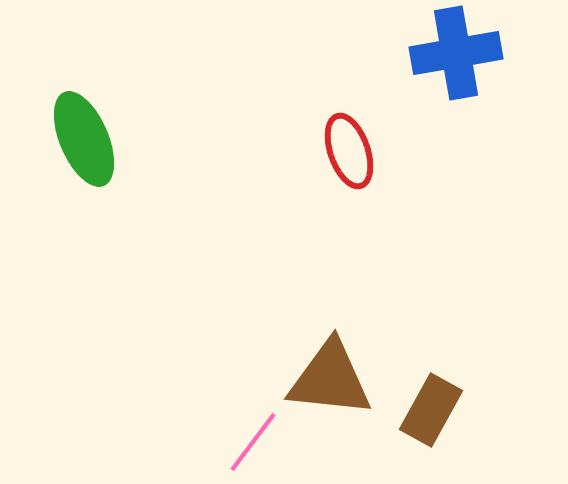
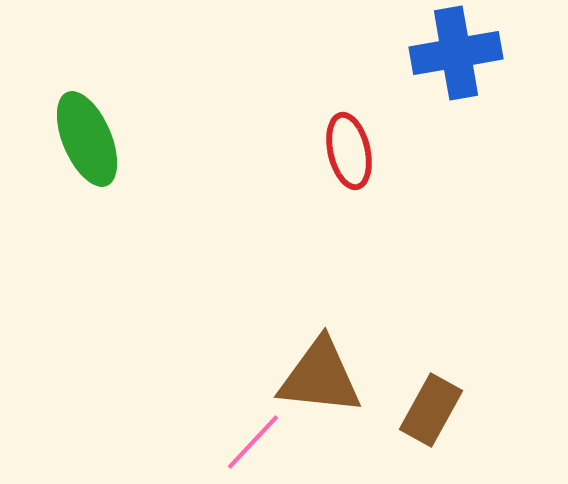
green ellipse: moved 3 px right
red ellipse: rotated 6 degrees clockwise
brown triangle: moved 10 px left, 2 px up
pink line: rotated 6 degrees clockwise
